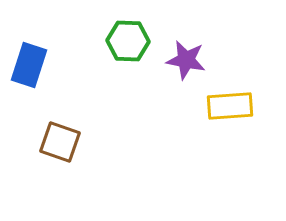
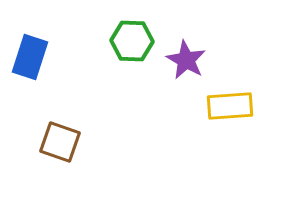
green hexagon: moved 4 px right
purple star: rotated 18 degrees clockwise
blue rectangle: moved 1 px right, 8 px up
